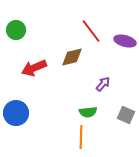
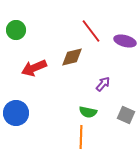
green semicircle: rotated 18 degrees clockwise
